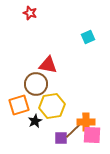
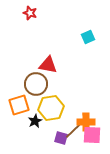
yellow hexagon: moved 1 px left, 2 px down
purple square: rotated 16 degrees clockwise
